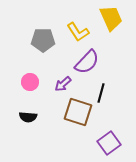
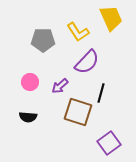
purple arrow: moved 3 px left, 2 px down
